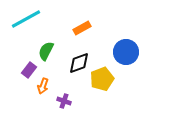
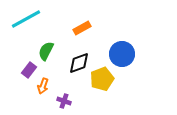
blue circle: moved 4 px left, 2 px down
